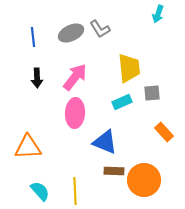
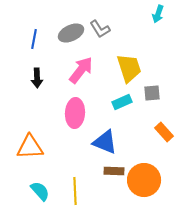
blue line: moved 1 px right, 2 px down; rotated 18 degrees clockwise
yellow trapezoid: rotated 12 degrees counterclockwise
pink arrow: moved 6 px right, 7 px up
orange triangle: moved 2 px right
